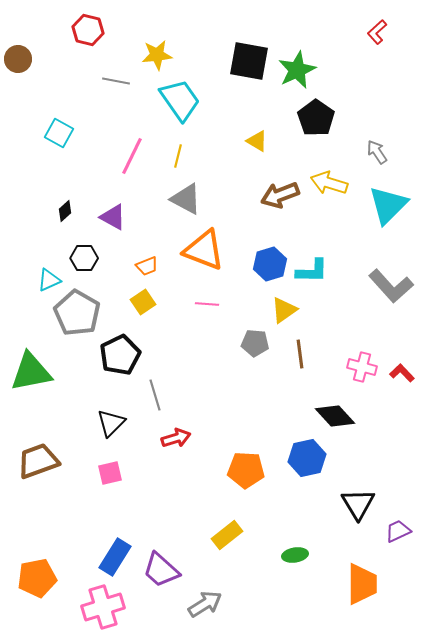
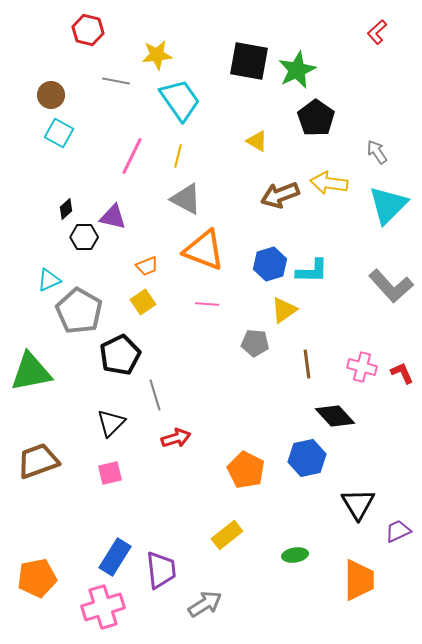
brown circle at (18, 59): moved 33 px right, 36 px down
yellow arrow at (329, 183): rotated 9 degrees counterclockwise
black diamond at (65, 211): moved 1 px right, 2 px up
purple triangle at (113, 217): rotated 16 degrees counterclockwise
black hexagon at (84, 258): moved 21 px up
gray pentagon at (77, 313): moved 2 px right, 2 px up
brown line at (300, 354): moved 7 px right, 10 px down
red L-shape at (402, 373): rotated 20 degrees clockwise
orange pentagon at (246, 470): rotated 24 degrees clockwise
purple trapezoid at (161, 570): rotated 138 degrees counterclockwise
orange trapezoid at (362, 584): moved 3 px left, 4 px up
